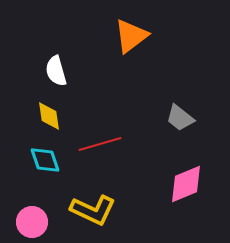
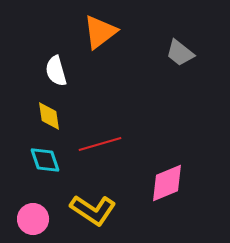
orange triangle: moved 31 px left, 4 px up
gray trapezoid: moved 65 px up
pink diamond: moved 19 px left, 1 px up
yellow L-shape: rotated 9 degrees clockwise
pink circle: moved 1 px right, 3 px up
